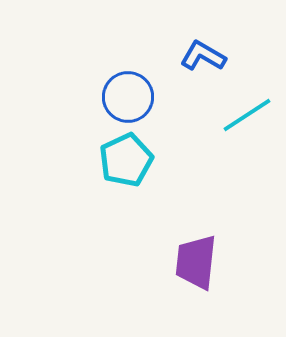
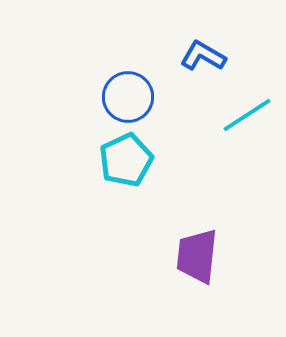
purple trapezoid: moved 1 px right, 6 px up
